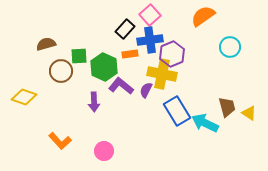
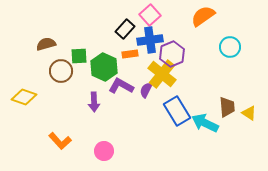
yellow cross: rotated 28 degrees clockwise
purple L-shape: rotated 10 degrees counterclockwise
brown trapezoid: rotated 10 degrees clockwise
